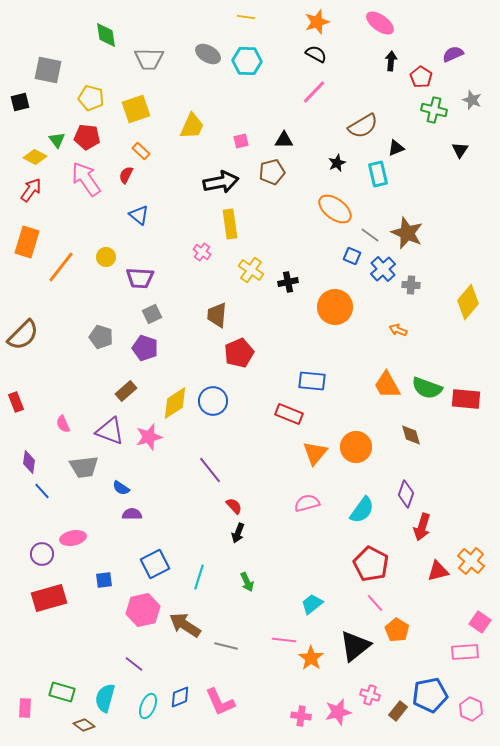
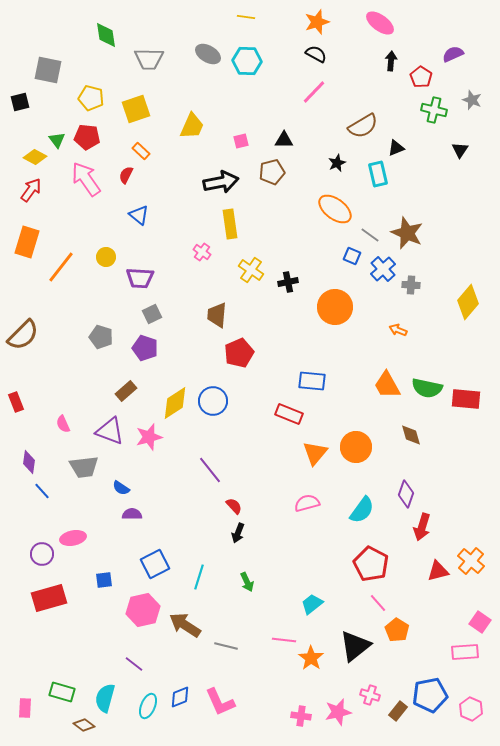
green semicircle at (427, 388): rotated 8 degrees counterclockwise
pink line at (375, 603): moved 3 px right
